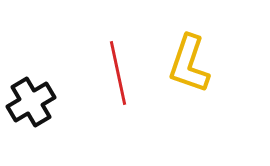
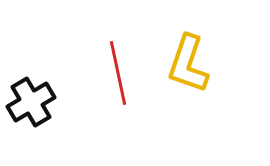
yellow L-shape: moved 1 px left
